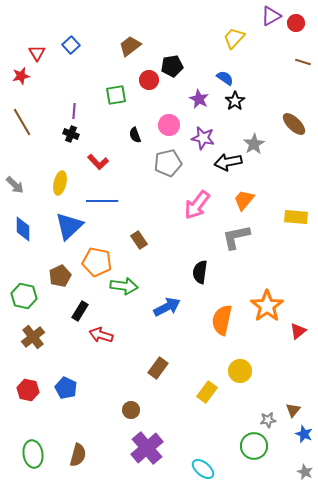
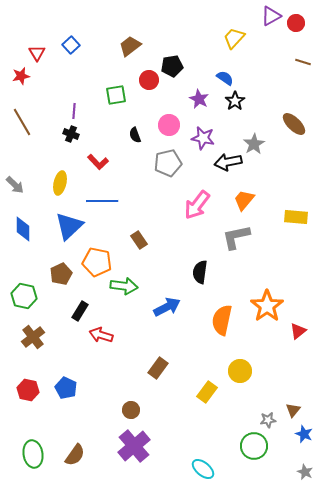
brown pentagon at (60, 276): moved 1 px right, 2 px up
purple cross at (147, 448): moved 13 px left, 2 px up
brown semicircle at (78, 455): moved 3 px left; rotated 20 degrees clockwise
